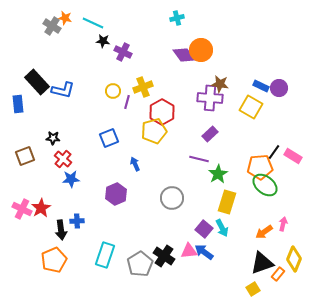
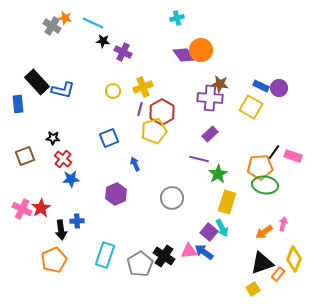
purple line at (127, 102): moved 13 px right, 7 px down
pink rectangle at (293, 156): rotated 12 degrees counterclockwise
green ellipse at (265, 185): rotated 30 degrees counterclockwise
purple square at (204, 229): moved 5 px right, 3 px down
